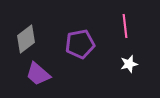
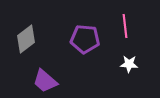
purple pentagon: moved 5 px right, 5 px up; rotated 16 degrees clockwise
white star: rotated 18 degrees clockwise
purple trapezoid: moved 7 px right, 7 px down
